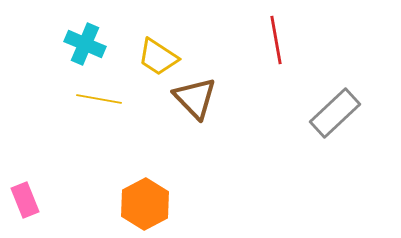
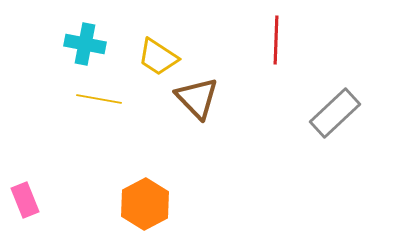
red line: rotated 12 degrees clockwise
cyan cross: rotated 12 degrees counterclockwise
brown triangle: moved 2 px right
